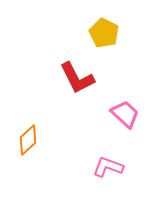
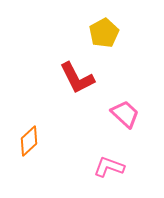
yellow pentagon: rotated 16 degrees clockwise
orange diamond: moved 1 px right, 1 px down
pink L-shape: moved 1 px right
